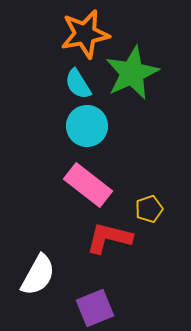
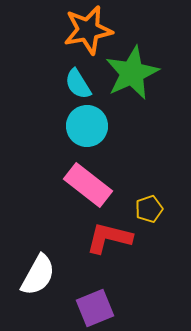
orange star: moved 3 px right, 4 px up
